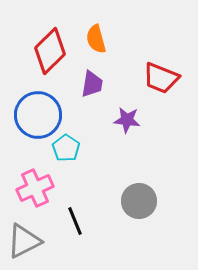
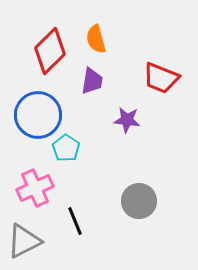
purple trapezoid: moved 3 px up
